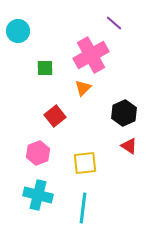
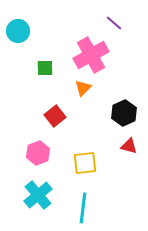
red triangle: rotated 18 degrees counterclockwise
cyan cross: rotated 36 degrees clockwise
